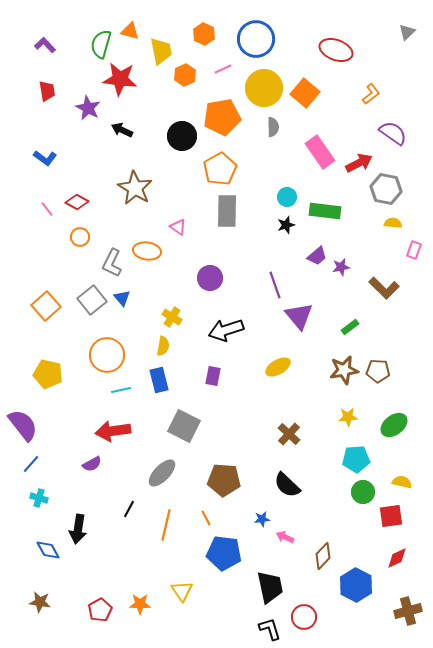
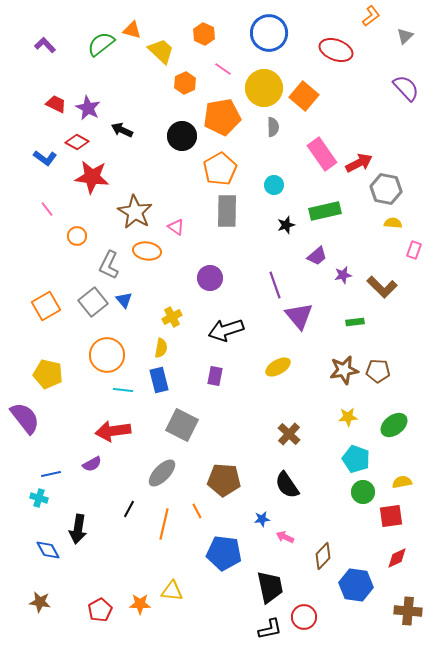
orange triangle at (130, 31): moved 2 px right, 1 px up
gray triangle at (407, 32): moved 2 px left, 4 px down
blue circle at (256, 39): moved 13 px right, 6 px up
green semicircle at (101, 44): rotated 36 degrees clockwise
yellow trapezoid at (161, 51): rotated 36 degrees counterclockwise
pink line at (223, 69): rotated 60 degrees clockwise
orange hexagon at (185, 75): moved 8 px down
red star at (120, 79): moved 28 px left, 98 px down
red trapezoid at (47, 91): moved 9 px right, 13 px down; rotated 55 degrees counterclockwise
orange square at (305, 93): moved 1 px left, 3 px down
orange L-shape at (371, 94): moved 78 px up
purple semicircle at (393, 133): moved 13 px right, 45 px up; rotated 12 degrees clockwise
pink rectangle at (320, 152): moved 2 px right, 2 px down
brown star at (135, 188): moved 24 px down
cyan circle at (287, 197): moved 13 px left, 12 px up
red diamond at (77, 202): moved 60 px up
green rectangle at (325, 211): rotated 20 degrees counterclockwise
pink triangle at (178, 227): moved 2 px left
orange circle at (80, 237): moved 3 px left, 1 px up
gray L-shape at (112, 263): moved 3 px left, 2 px down
purple star at (341, 267): moved 2 px right, 8 px down
brown L-shape at (384, 288): moved 2 px left, 1 px up
blue triangle at (122, 298): moved 2 px right, 2 px down
gray square at (92, 300): moved 1 px right, 2 px down
orange square at (46, 306): rotated 12 degrees clockwise
yellow cross at (172, 317): rotated 30 degrees clockwise
green rectangle at (350, 327): moved 5 px right, 5 px up; rotated 30 degrees clockwise
yellow semicircle at (163, 346): moved 2 px left, 2 px down
purple rectangle at (213, 376): moved 2 px right
cyan line at (121, 390): moved 2 px right; rotated 18 degrees clockwise
purple semicircle at (23, 425): moved 2 px right, 7 px up
gray square at (184, 426): moved 2 px left, 1 px up
cyan pentagon at (356, 459): rotated 24 degrees clockwise
blue line at (31, 464): moved 20 px right, 10 px down; rotated 36 degrees clockwise
yellow semicircle at (402, 482): rotated 24 degrees counterclockwise
black semicircle at (287, 485): rotated 12 degrees clockwise
orange line at (206, 518): moved 9 px left, 7 px up
orange line at (166, 525): moved 2 px left, 1 px up
blue hexagon at (356, 585): rotated 20 degrees counterclockwise
yellow triangle at (182, 591): moved 10 px left; rotated 50 degrees counterclockwise
brown cross at (408, 611): rotated 20 degrees clockwise
black L-shape at (270, 629): rotated 95 degrees clockwise
